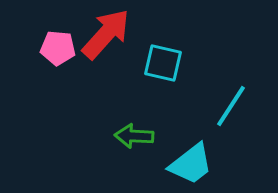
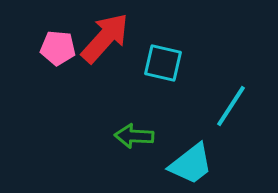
red arrow: moved 1 px left, 4 px down
